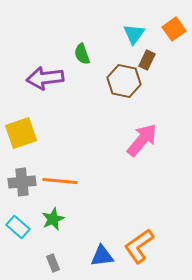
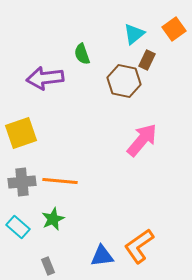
cyan triangle: rotated 15 degrees clockwise
gray rectangle: moved 5 px left, 3 px down
